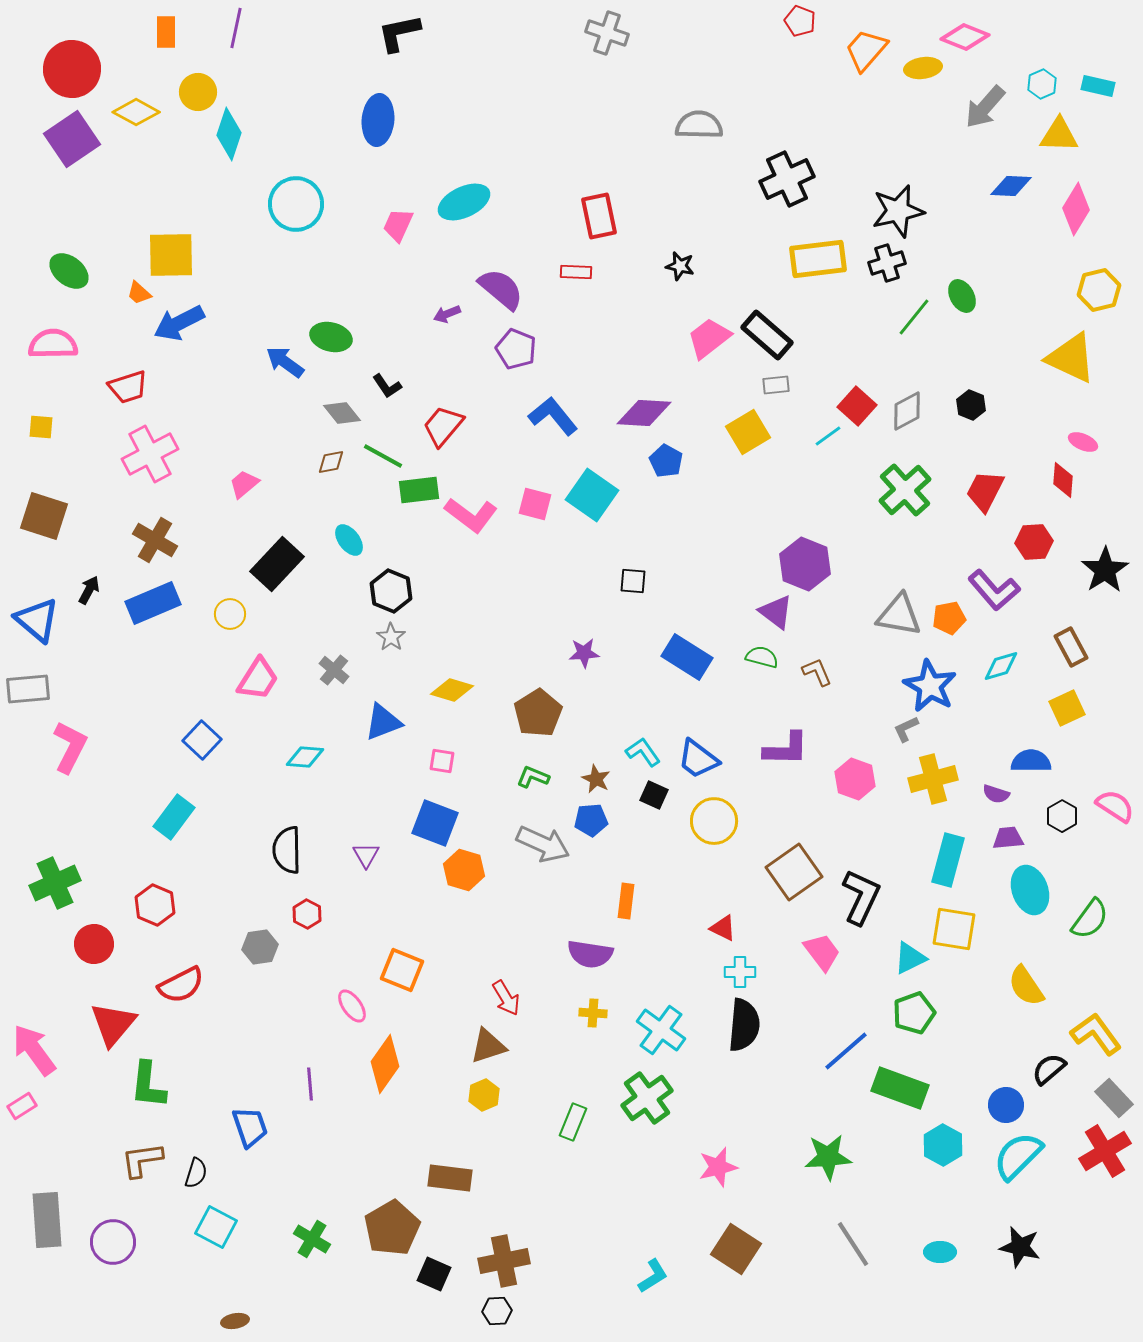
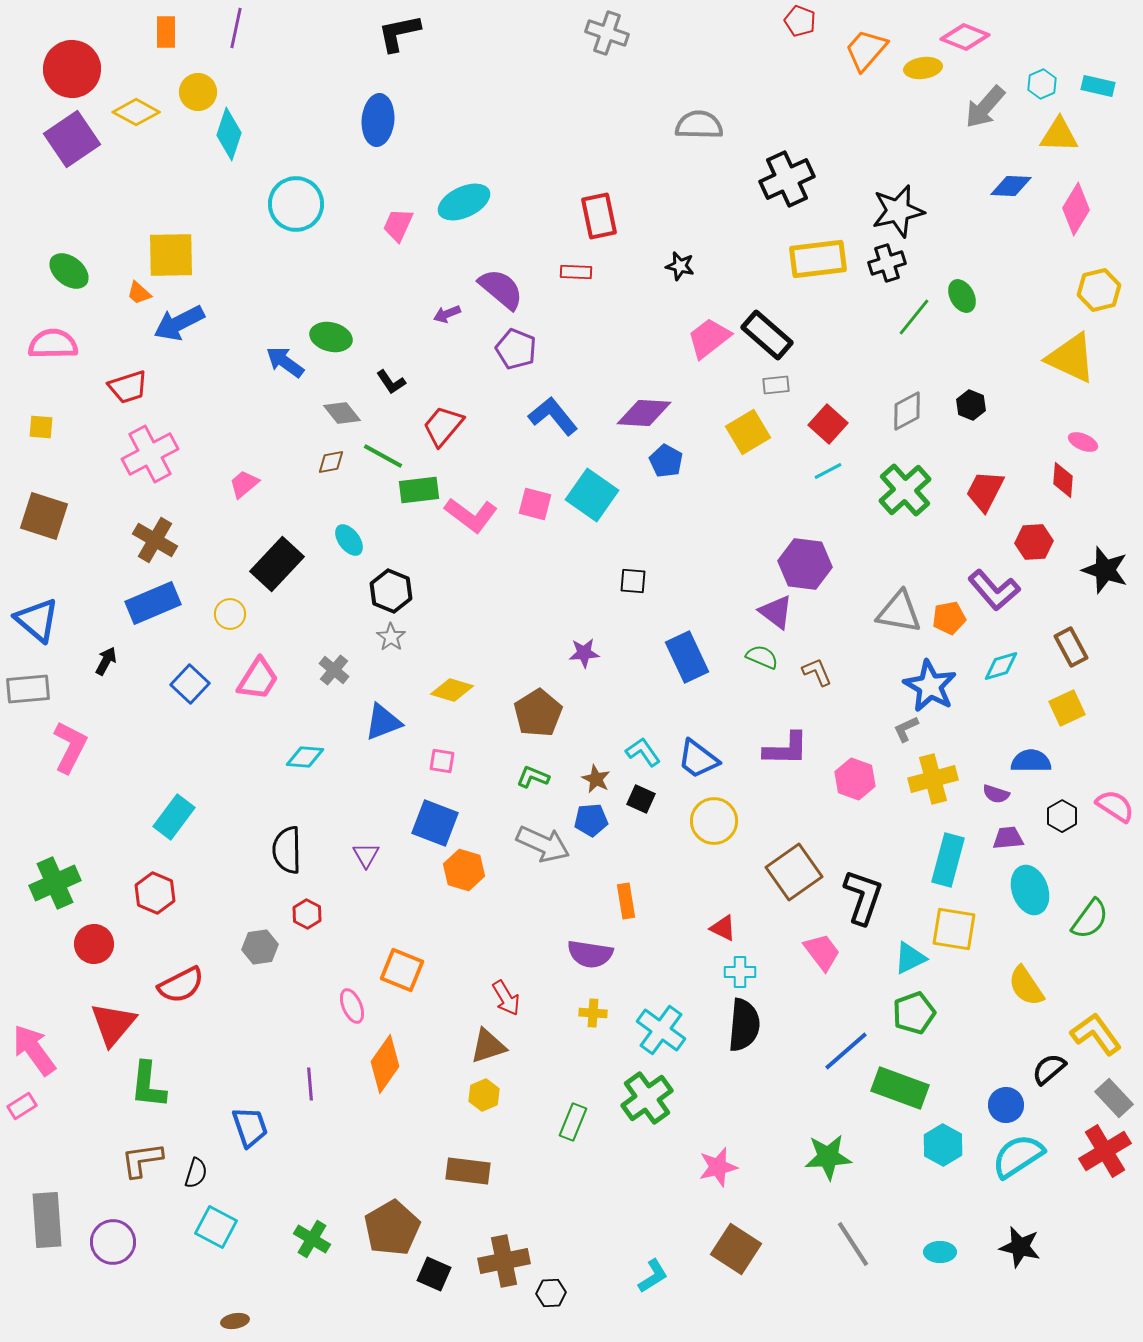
black L-shape at (387, 386): moved 4 px right, 4 px up
red square at (857, 406): moved 29 px left, 18 px down
cyan line at (828, 436): moved 35 px down; rotated 8 degrees clockwise
purple hexagon at (805, 564): rotated 15 degrees counterclockwise
black star at (1105, 570): rotated 21 degrees counterclockwise
black arrow at (89, 590): moved 17 px right, 71 px down
gray triangle at (899, 615): moved 3 px up
blue rectangle at (687, 657): rotated 33 degrees clockwise
green semicircle at (762, 657): rotated 8 degrees clockwise
blue square at (202, 740): moved 12 px left, 56 px up
black square at (654, 795): moved 13 px left, 4 px down
black L-shape at (861, 897): moved 2 px right; rotated 6 degrees counterclockwise
orange rectangle at (626, 901): rotated 16 degrees counterclockwise
red hexagon at (155, 905): moved 12 px up
pink ellipse at (352, 1006): rotated 12 degrees clockwise
cyan semicircle at (1018, 1156): rotated 12 degrees clockwise
brown rectangle at (450, 1178): moved 18 px right, 7 px up
black hexagon at (497, 1311): moved 54 px right, 18 px up
